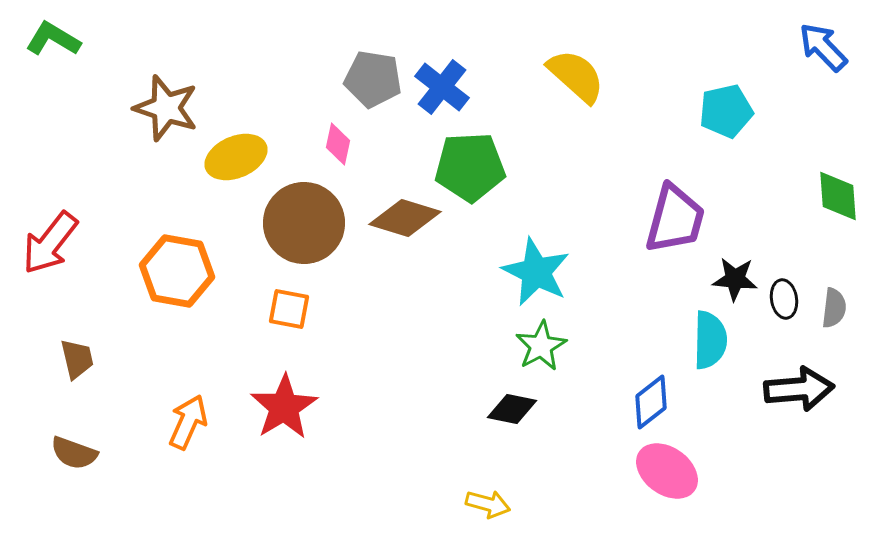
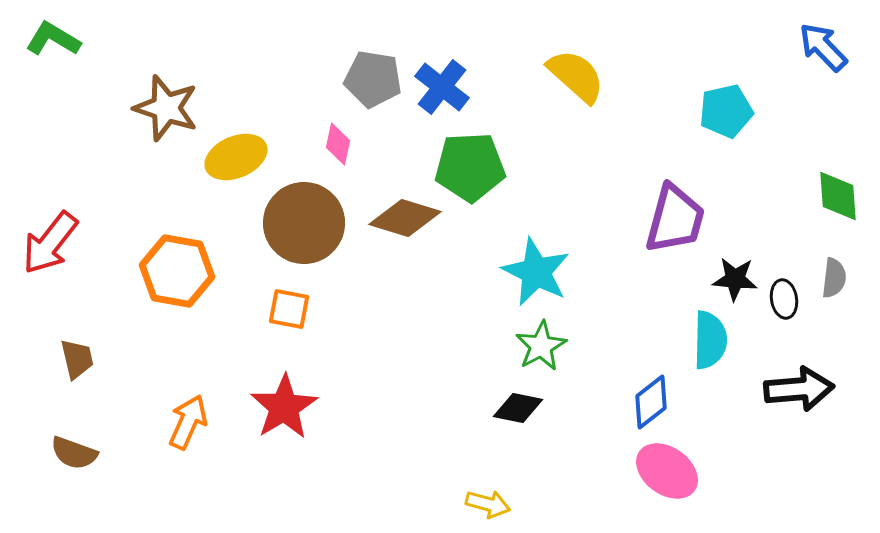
gray semicircle: moved 30 px up
black diamond: moved 6 px right, 1 px up
